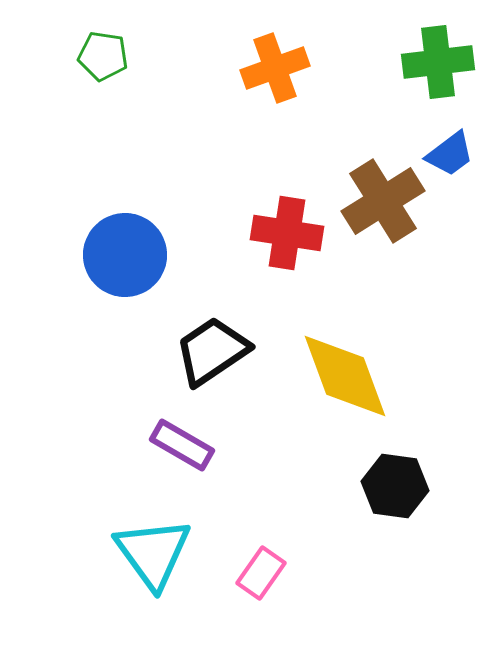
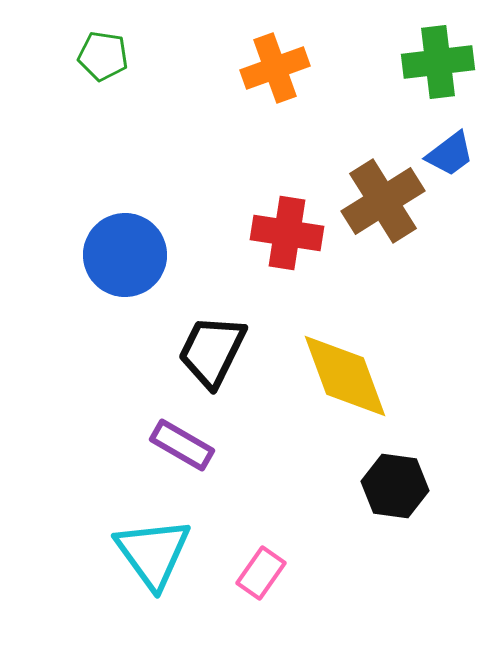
black trapezoid: rotated 30 degrees counterclockwise
